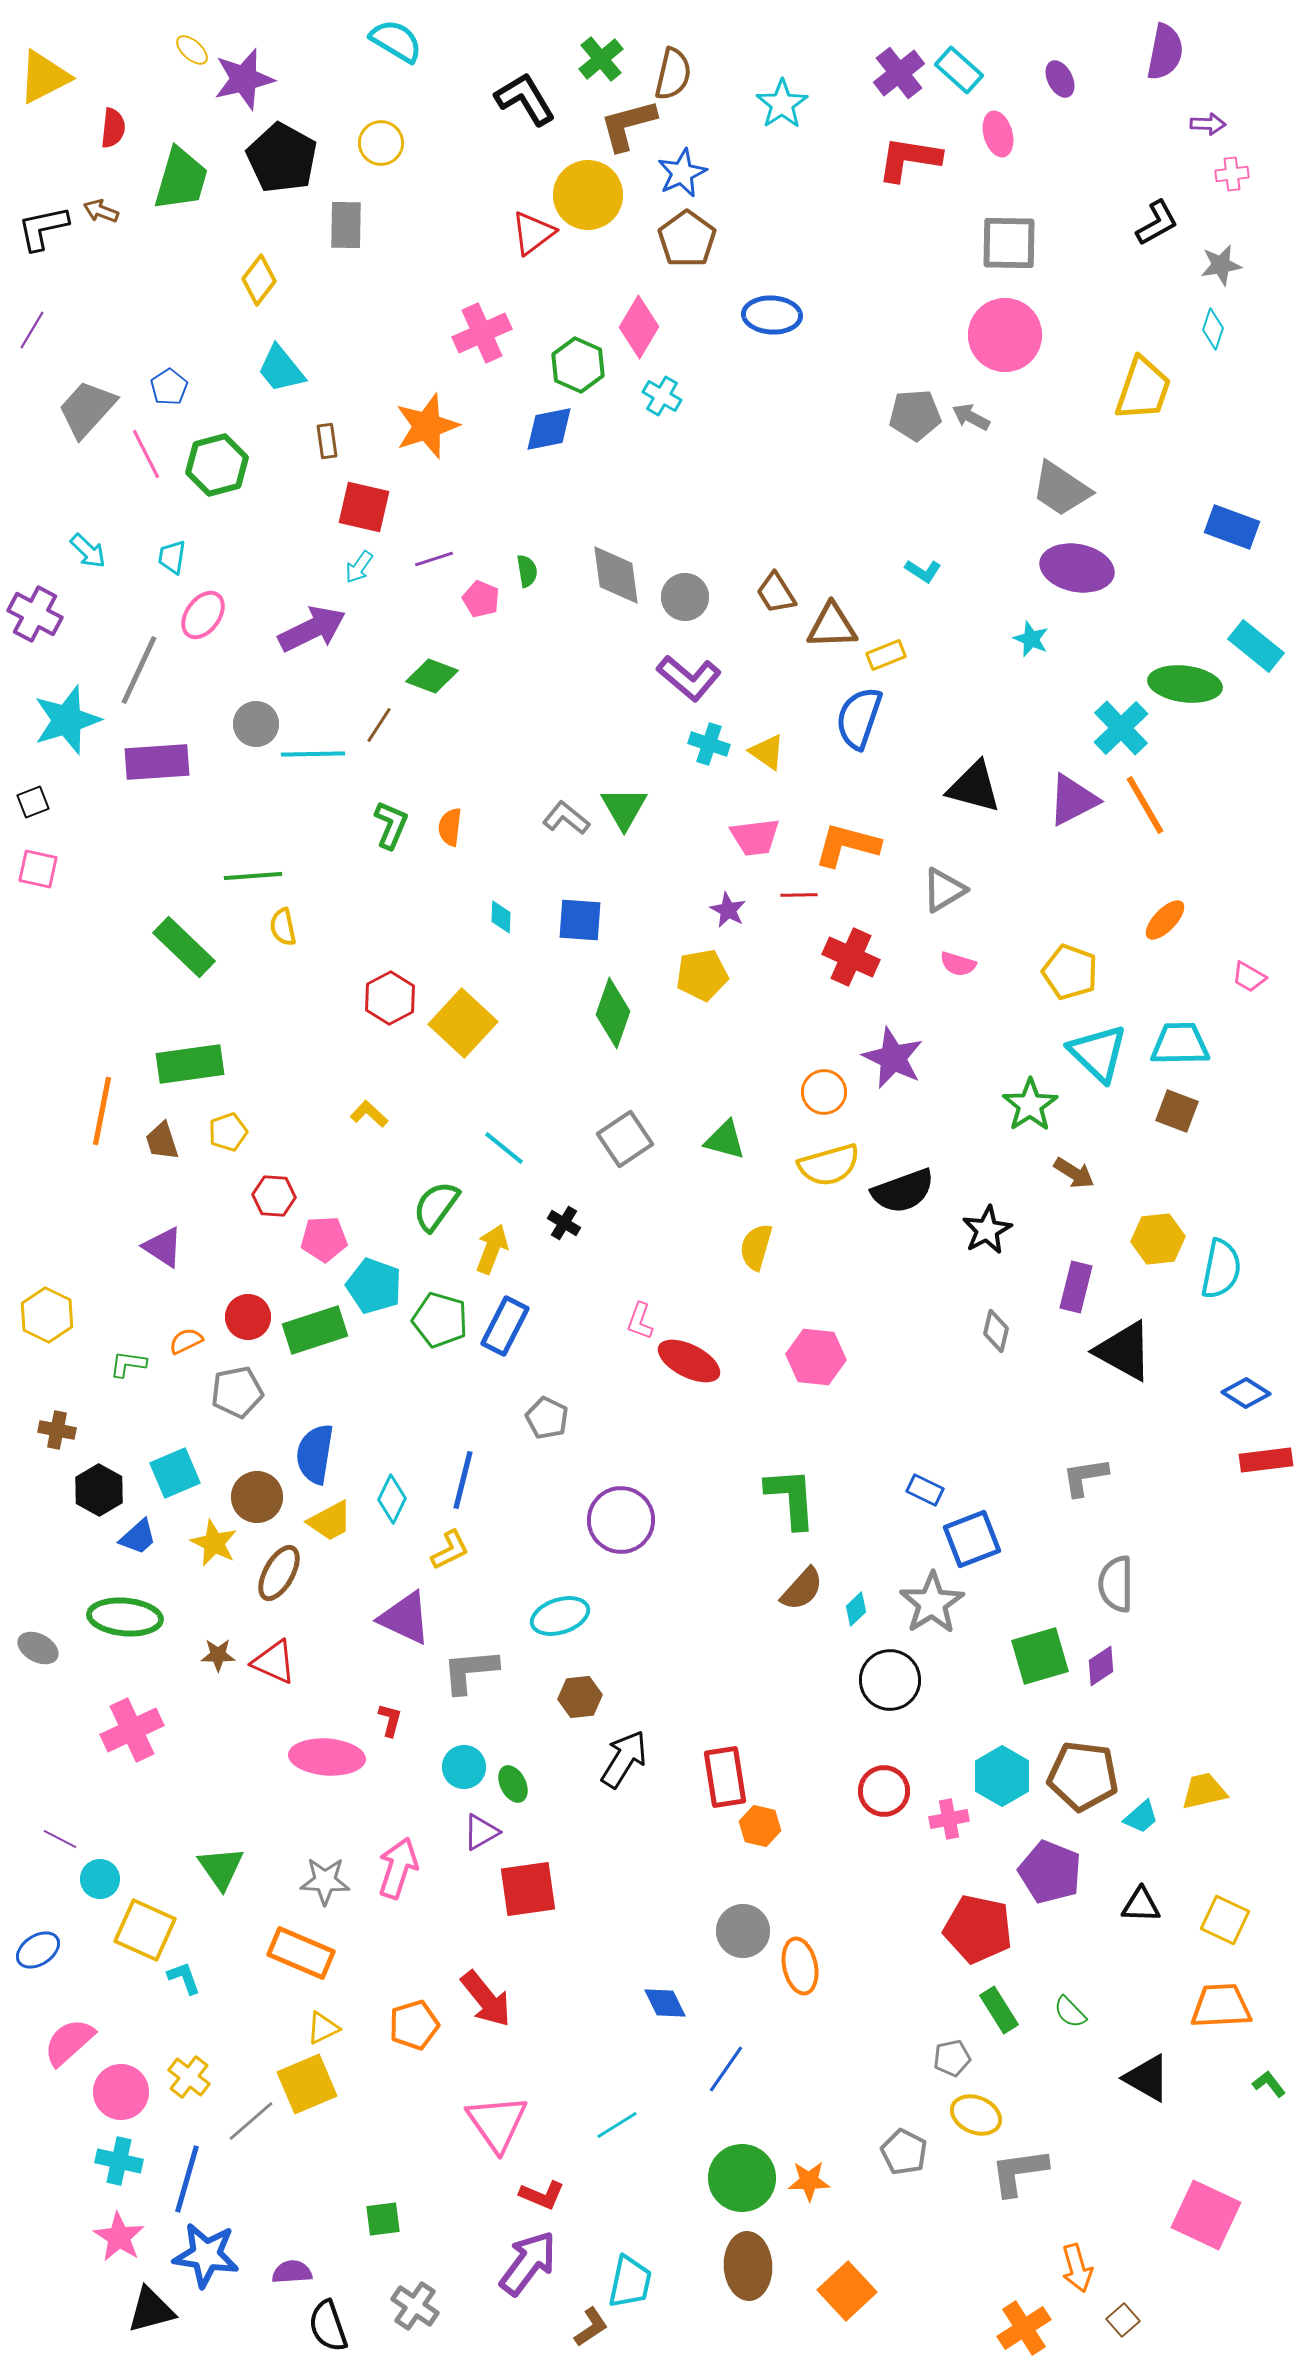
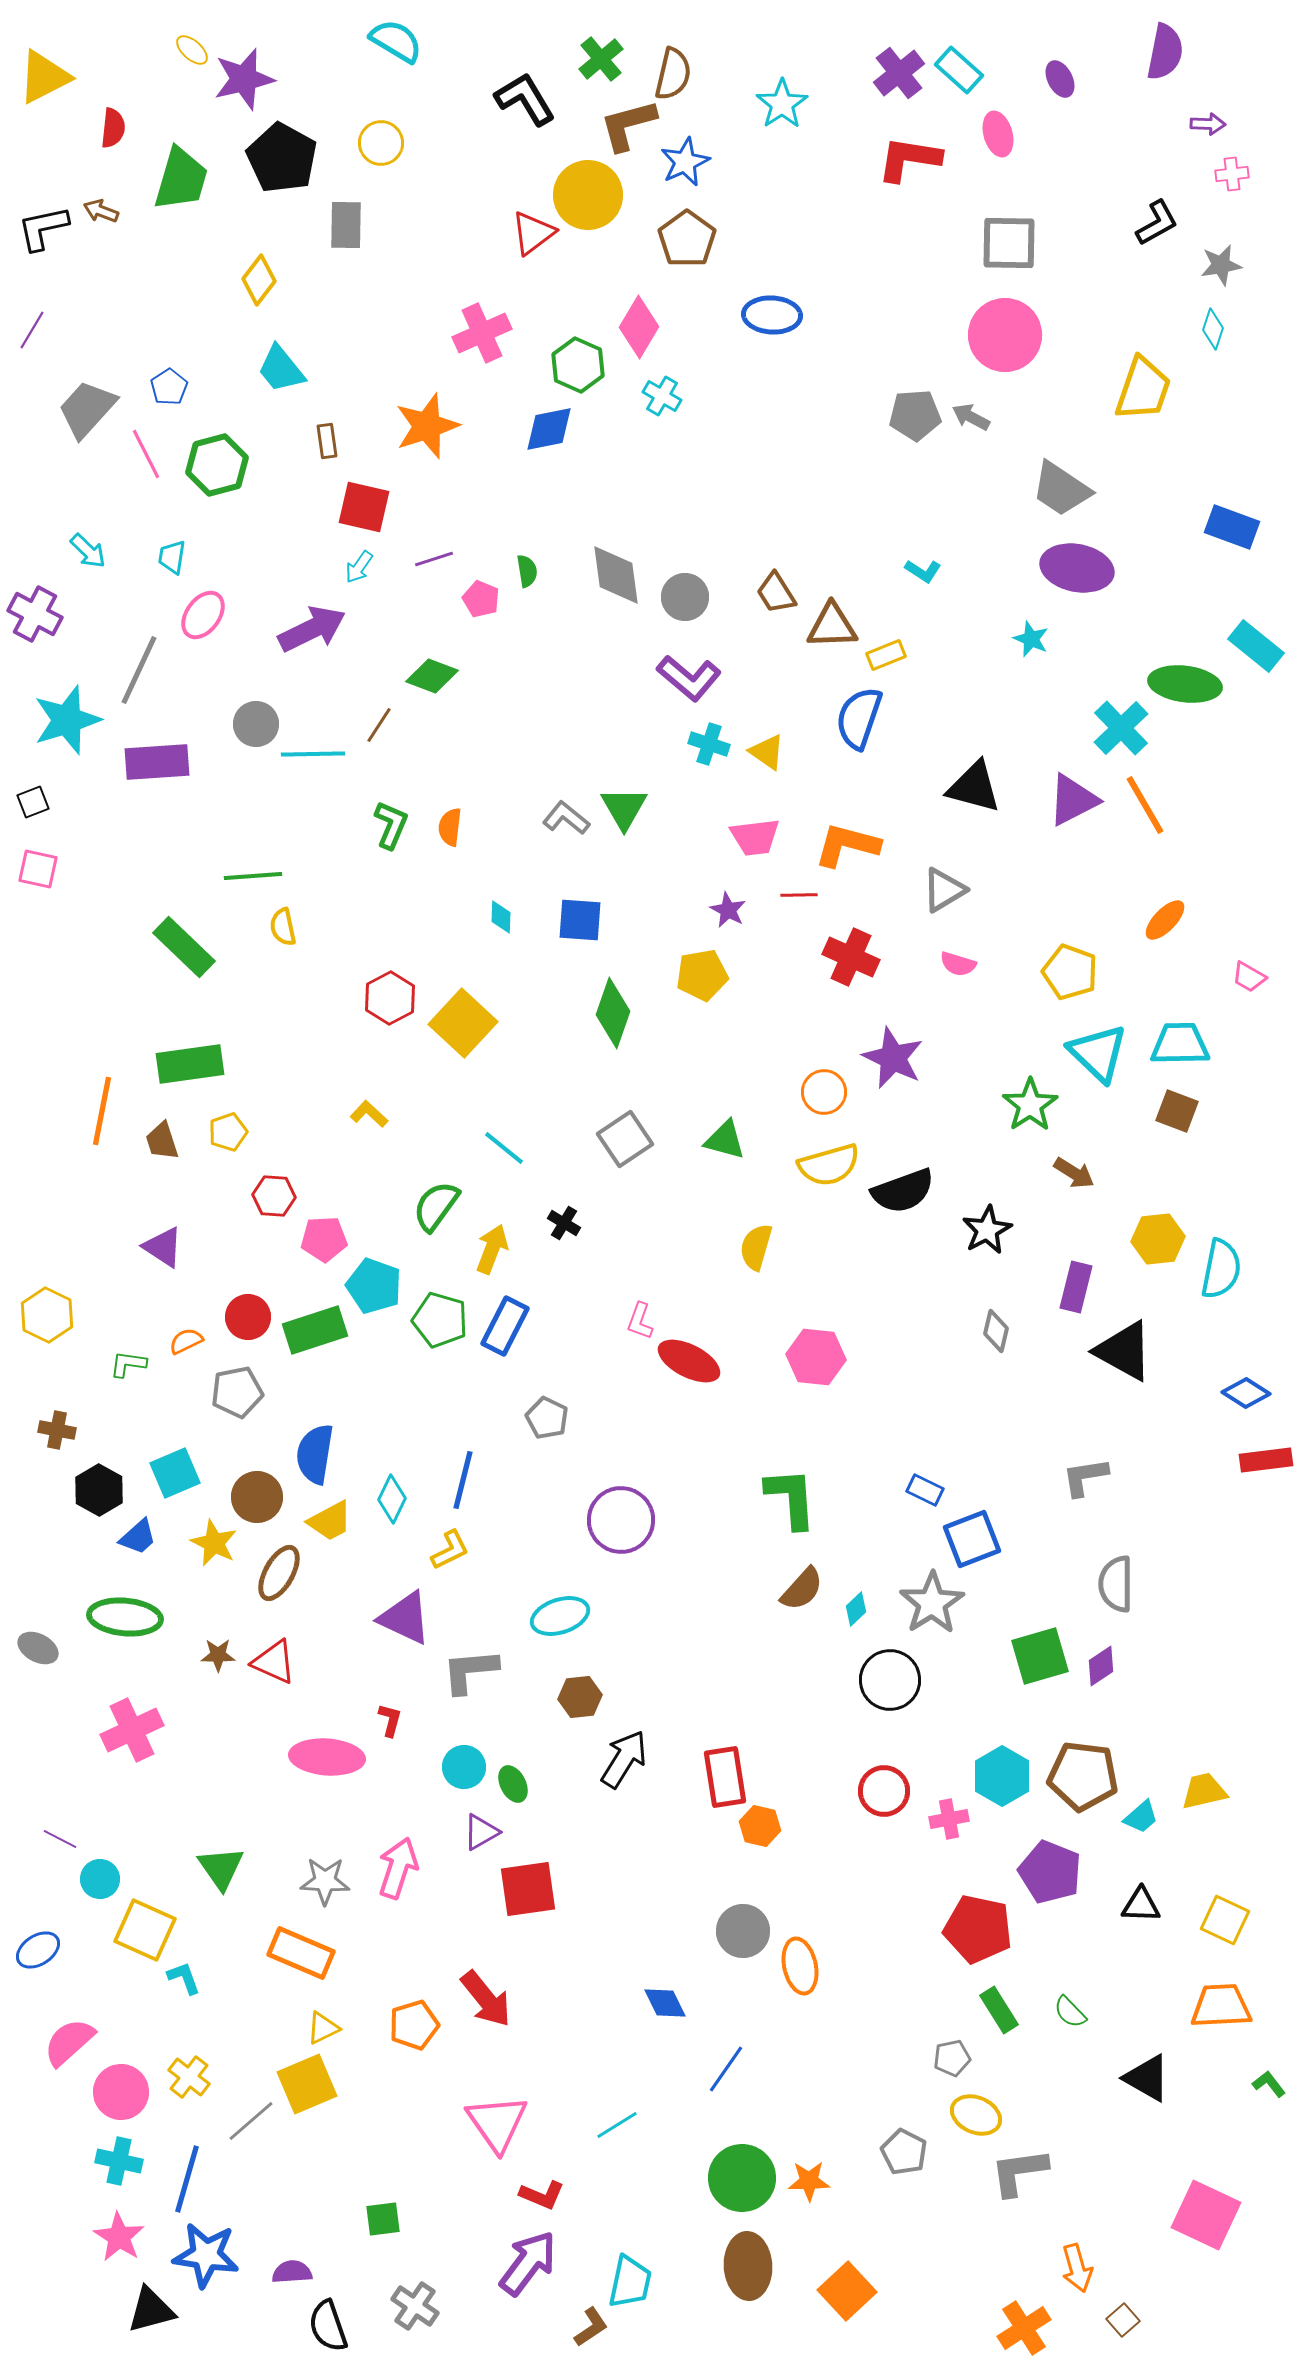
blue star at (682, 173): moved 3 px right, 11 px up
